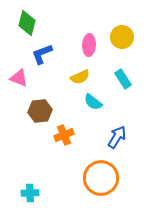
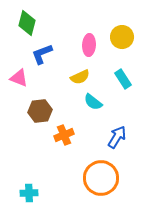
cyan cross: moved 1 px left
